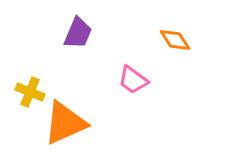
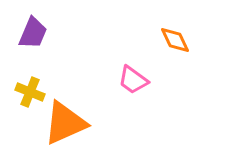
purple trapezoid: moved 45 px left
orange diamond: rotated 8 degrees clockwise
